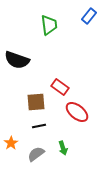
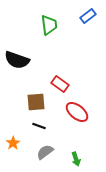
blue rectangle: moved 1 px left; rotated 14 degrees clockwise
red rectangle: moved 3 px up
black line: rotated 32 degrees clockwise
orange star: moved 2 px right
green arrow: moved 13 px right, 11 px down
gray semicircle: moved 9 px right, 2 px up
